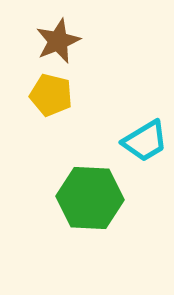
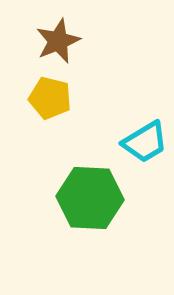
yellow pentagon: moved 1 px left, 3 px down
cyan trapezoid: moved 1 px down
